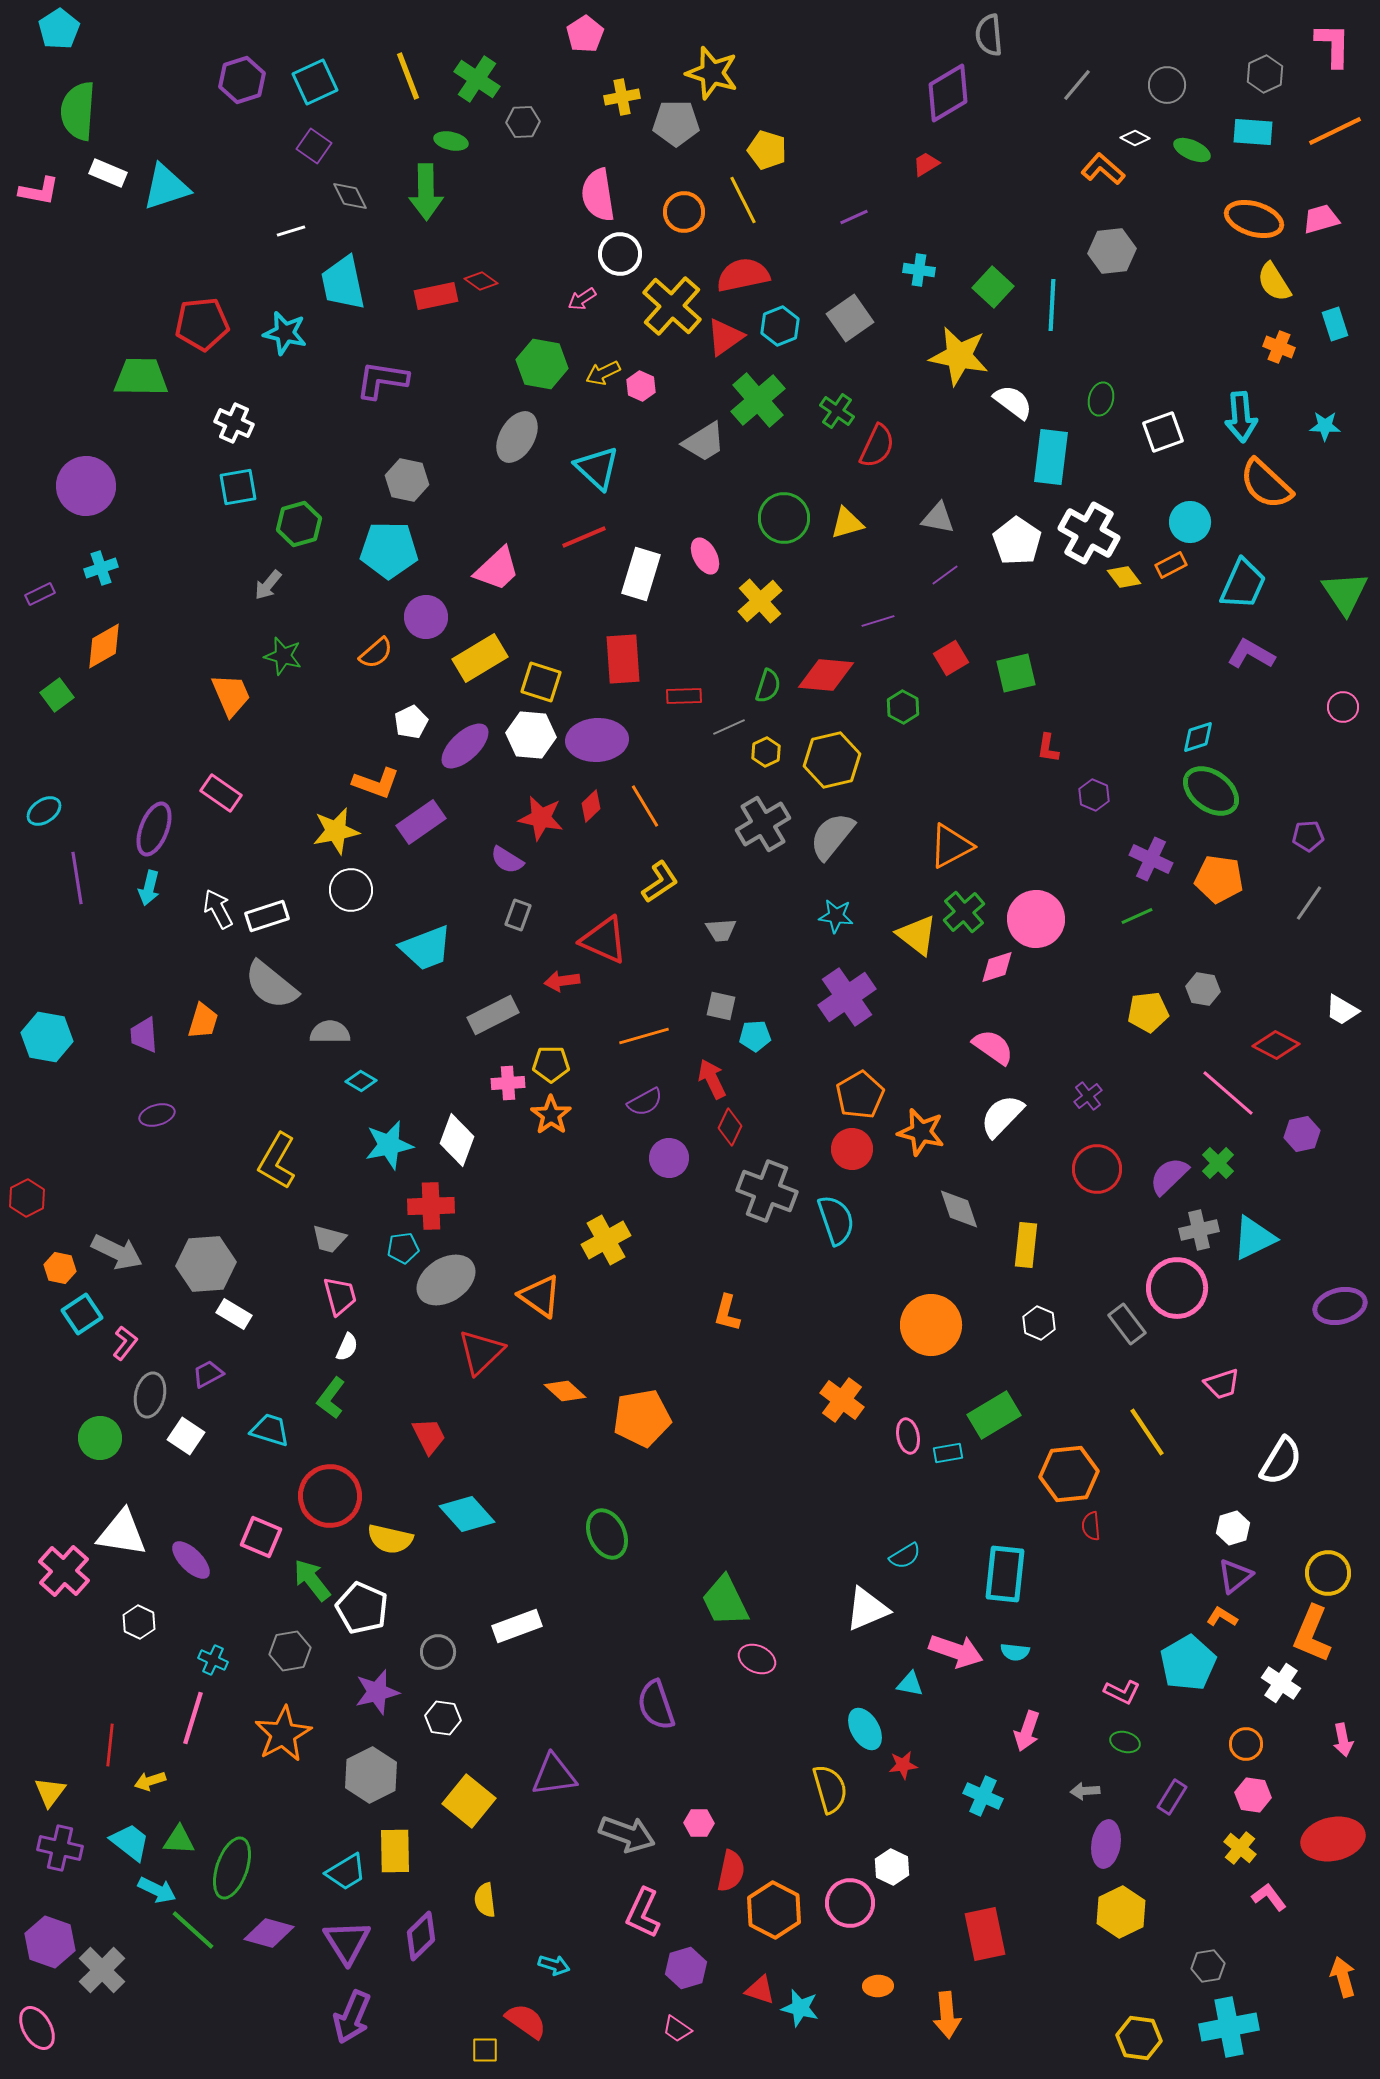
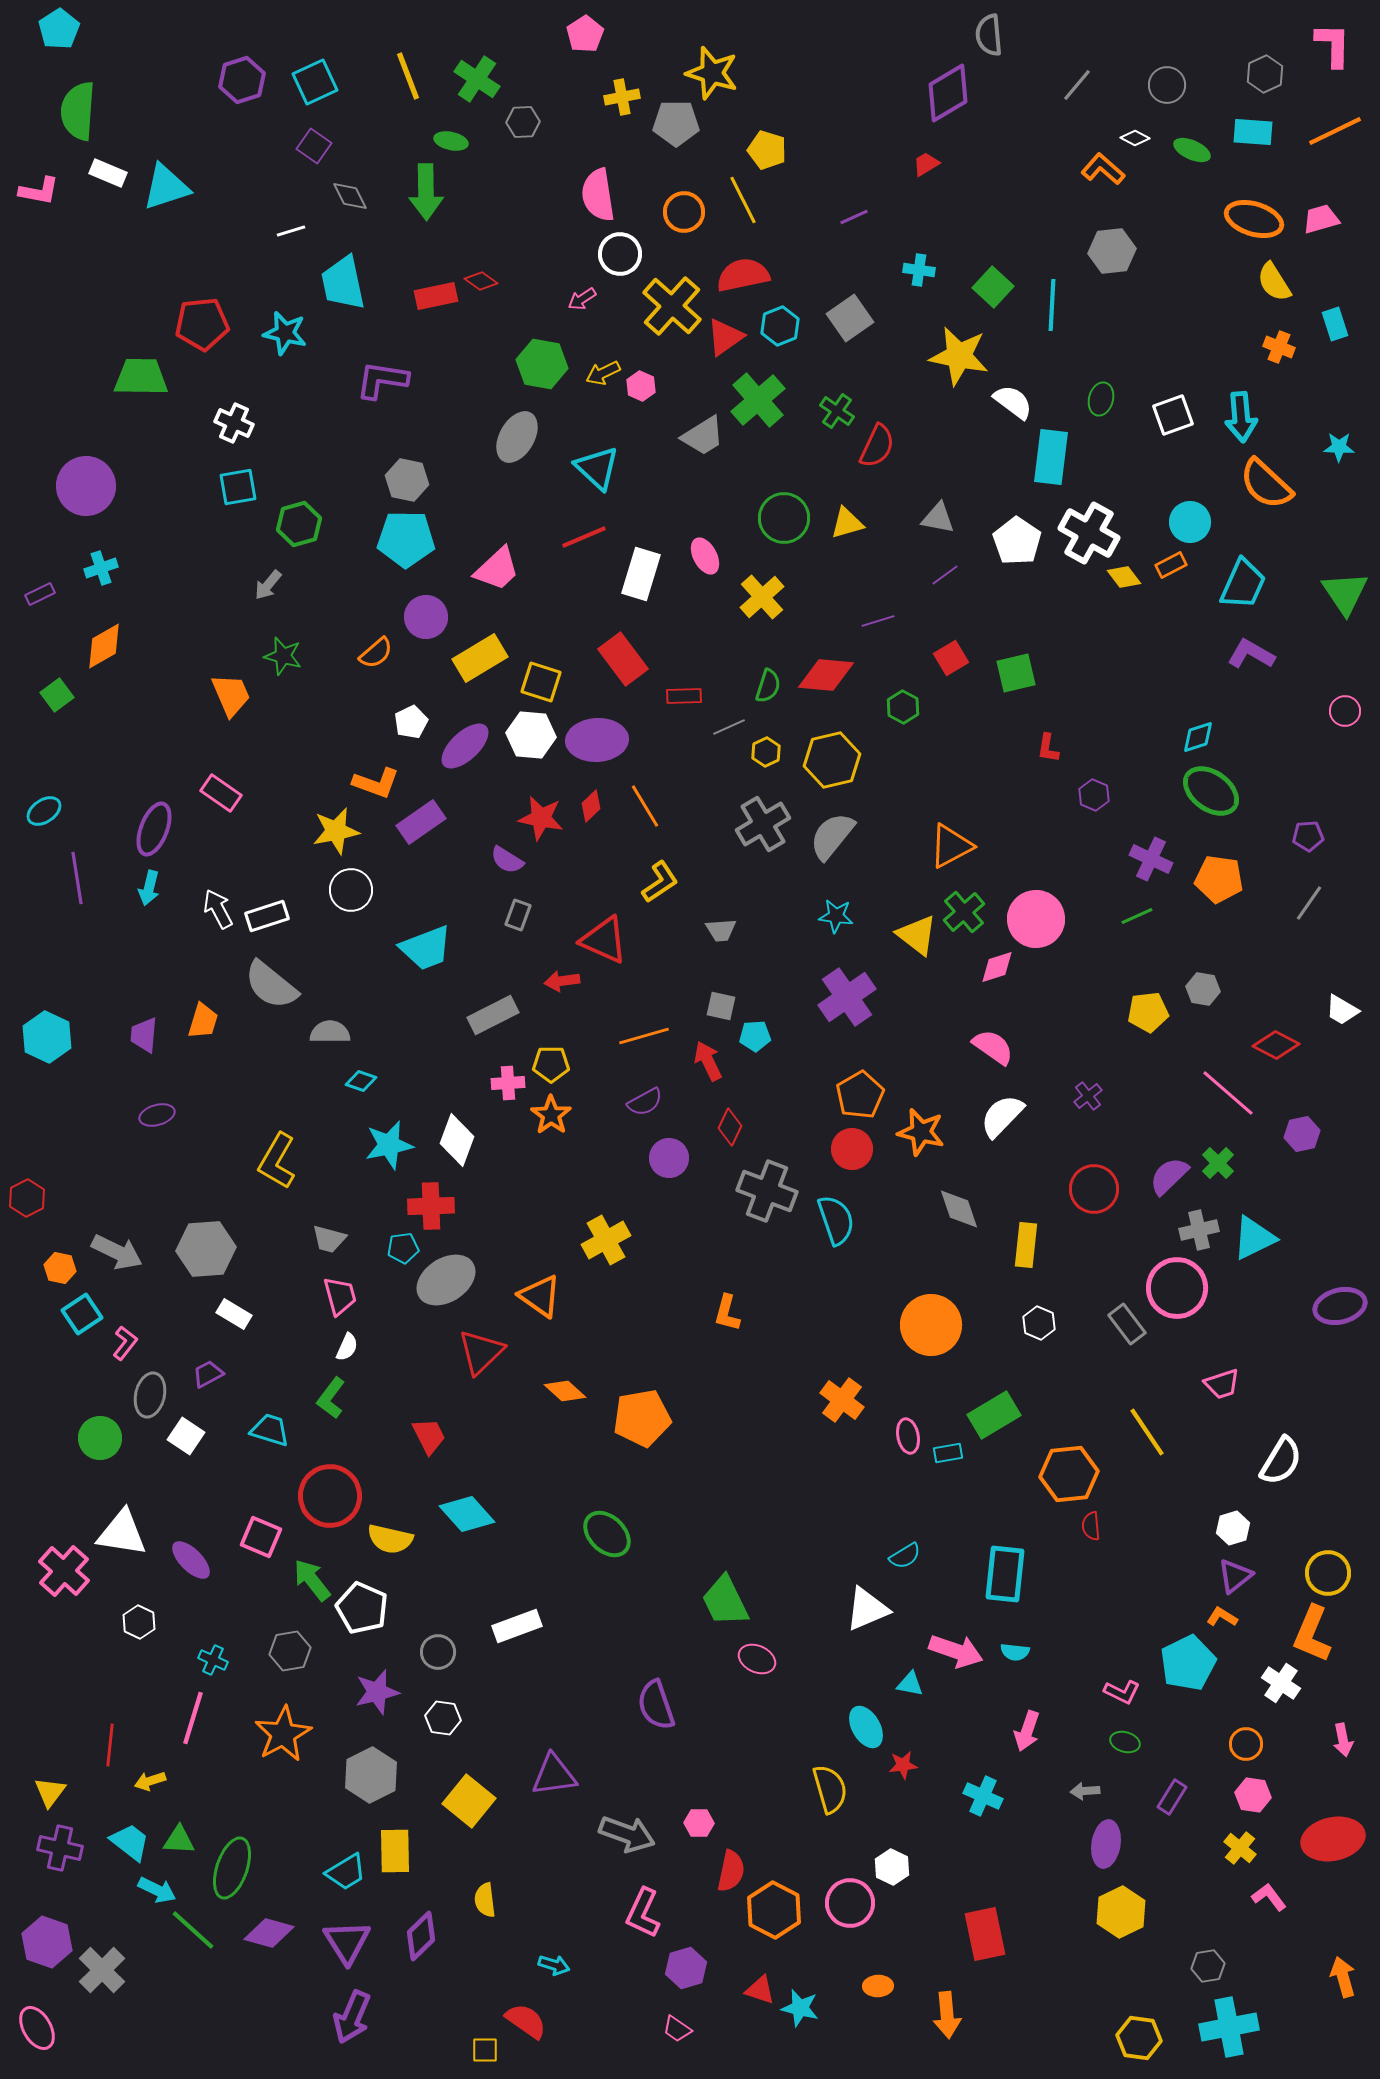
cyan star at (1325, 426): moved 14 px right, 21 px down
white square at (1163, 432): moved 10 px right, 17 px up
gray trapezoid at (704, 442): moved 1 px left, 6 px up
cyan pentagon at (389, 550): moved 17 px right, 11 px up
yellow cross at (760, 601): moved 2 px right, 4 px up
red rectangle at (623, 659): rotated 33 degrees counterclockwise
pink circle at (1343, 707): moved 2 px right, 4 px down
purple trapezoid at (144, 1035): rotated 9 degrees clockwise
cyan hexagon at (47, 1037): rotated 15 degrees clockwise
red arrow at (712, 1079): moved 4 px left, 18 px up
cyan diamond at (361, 1081): rotated 12 degrees counterclockwise
red circle at (1097, 1169): moved 3 px left, 20 px down
gray hexagon at (206, 1264): moved 15 px up
green ellipse at (607, 1534): rotated 21 degrees counterclockwise
cyan pentagon at (1188, 1663): rotated 4 degrees clockwise
cyan ellipse at (865, 1729): moved 1 px right, 2 px up
purple hexagon at (50, 1942): moved 3 px left
